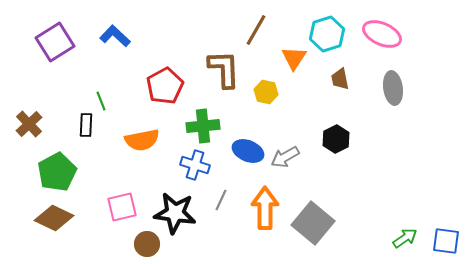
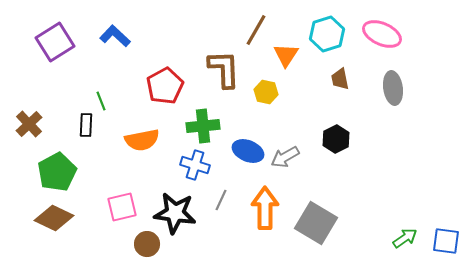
orange triangle: moved 8 px left, 3 px up
gray square: moved 3 px right; rotated 9 degrees counterclockwise
